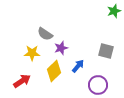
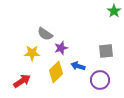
green star: rotated 16 degrees counterclockwise
gray square: rotated 21 degrees counterclockwise
blue arrow: rotated 112 degrees counterclockwise
yellow diamond: moved 2 px right, 1 px down
purple circle: moved 2 px right, 5 px up
